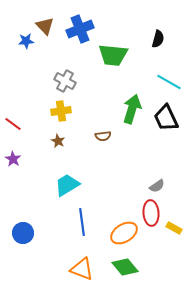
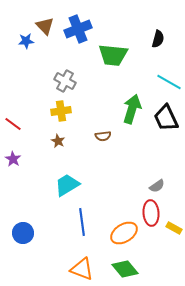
blue cross: moved 2 px left
green diamond: moved 2 px down
